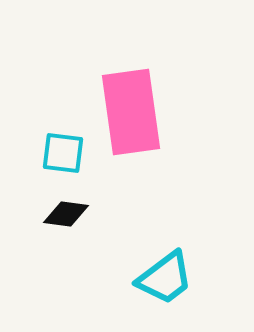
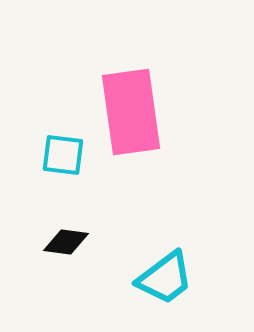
cyan square: moved 2 px down
black diamond: moved 28 px down
